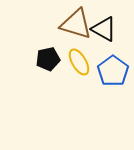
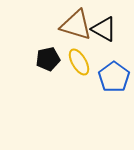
brown triangle: moved 1 px down
blue pentagon: moved 1 px right, 6 px down
